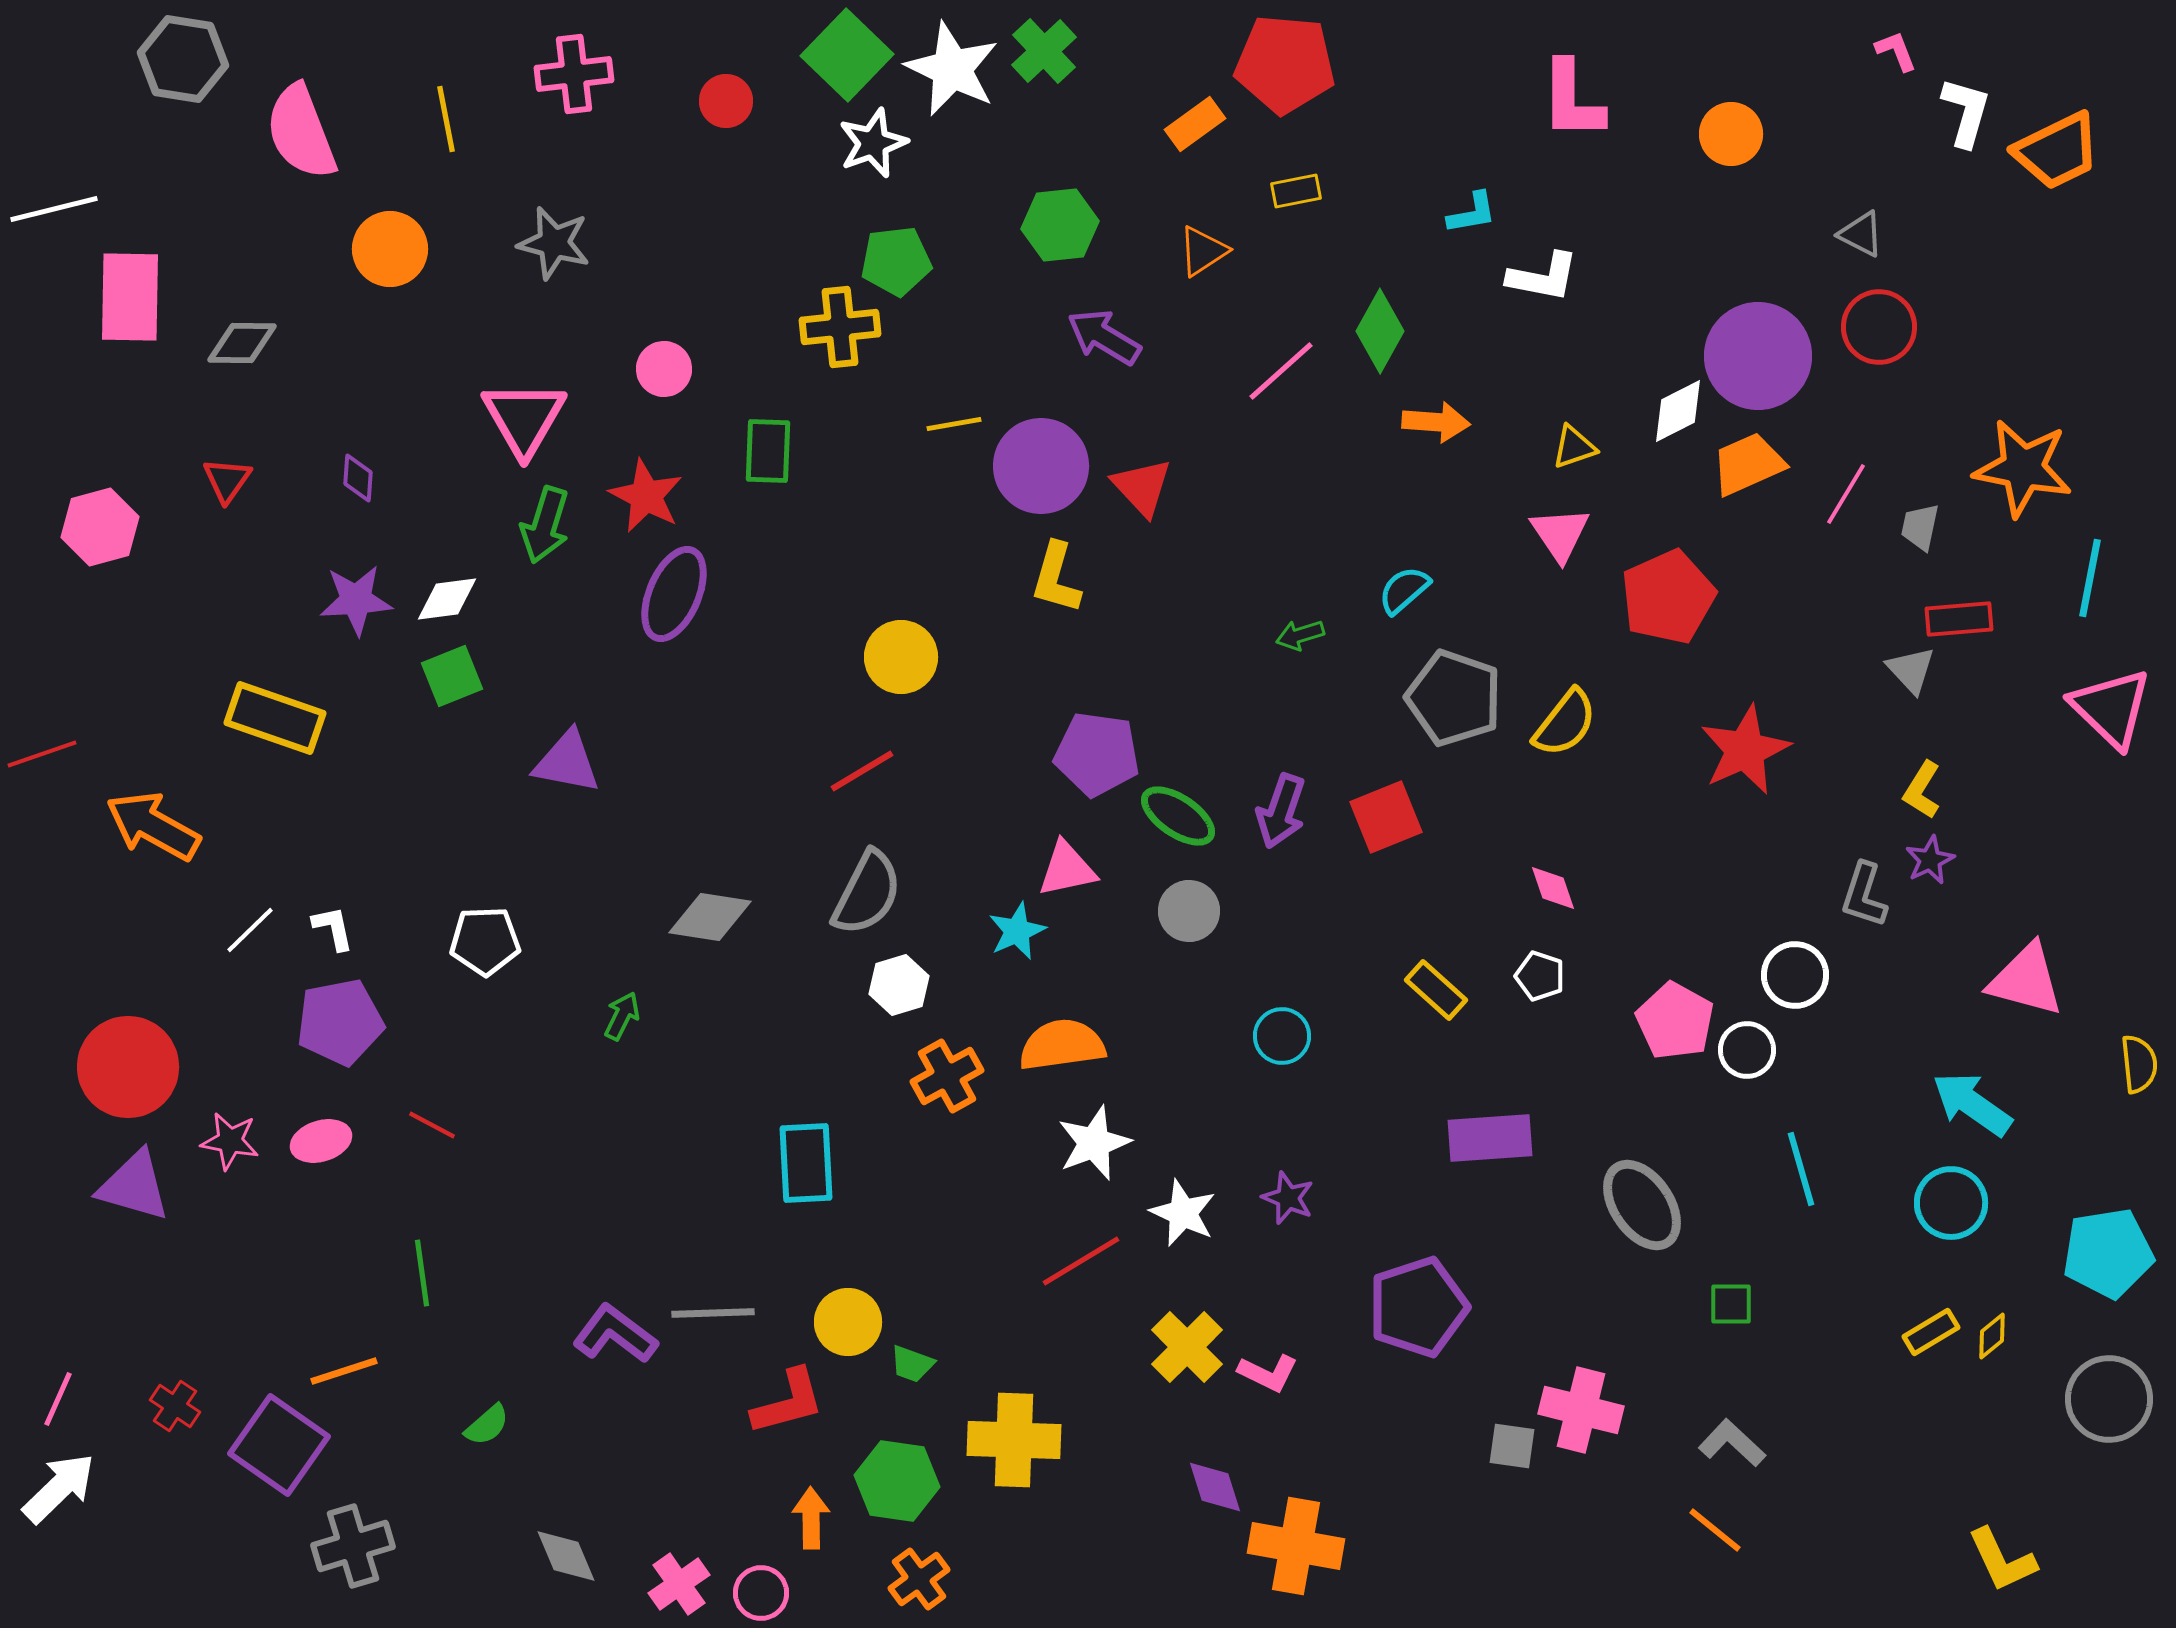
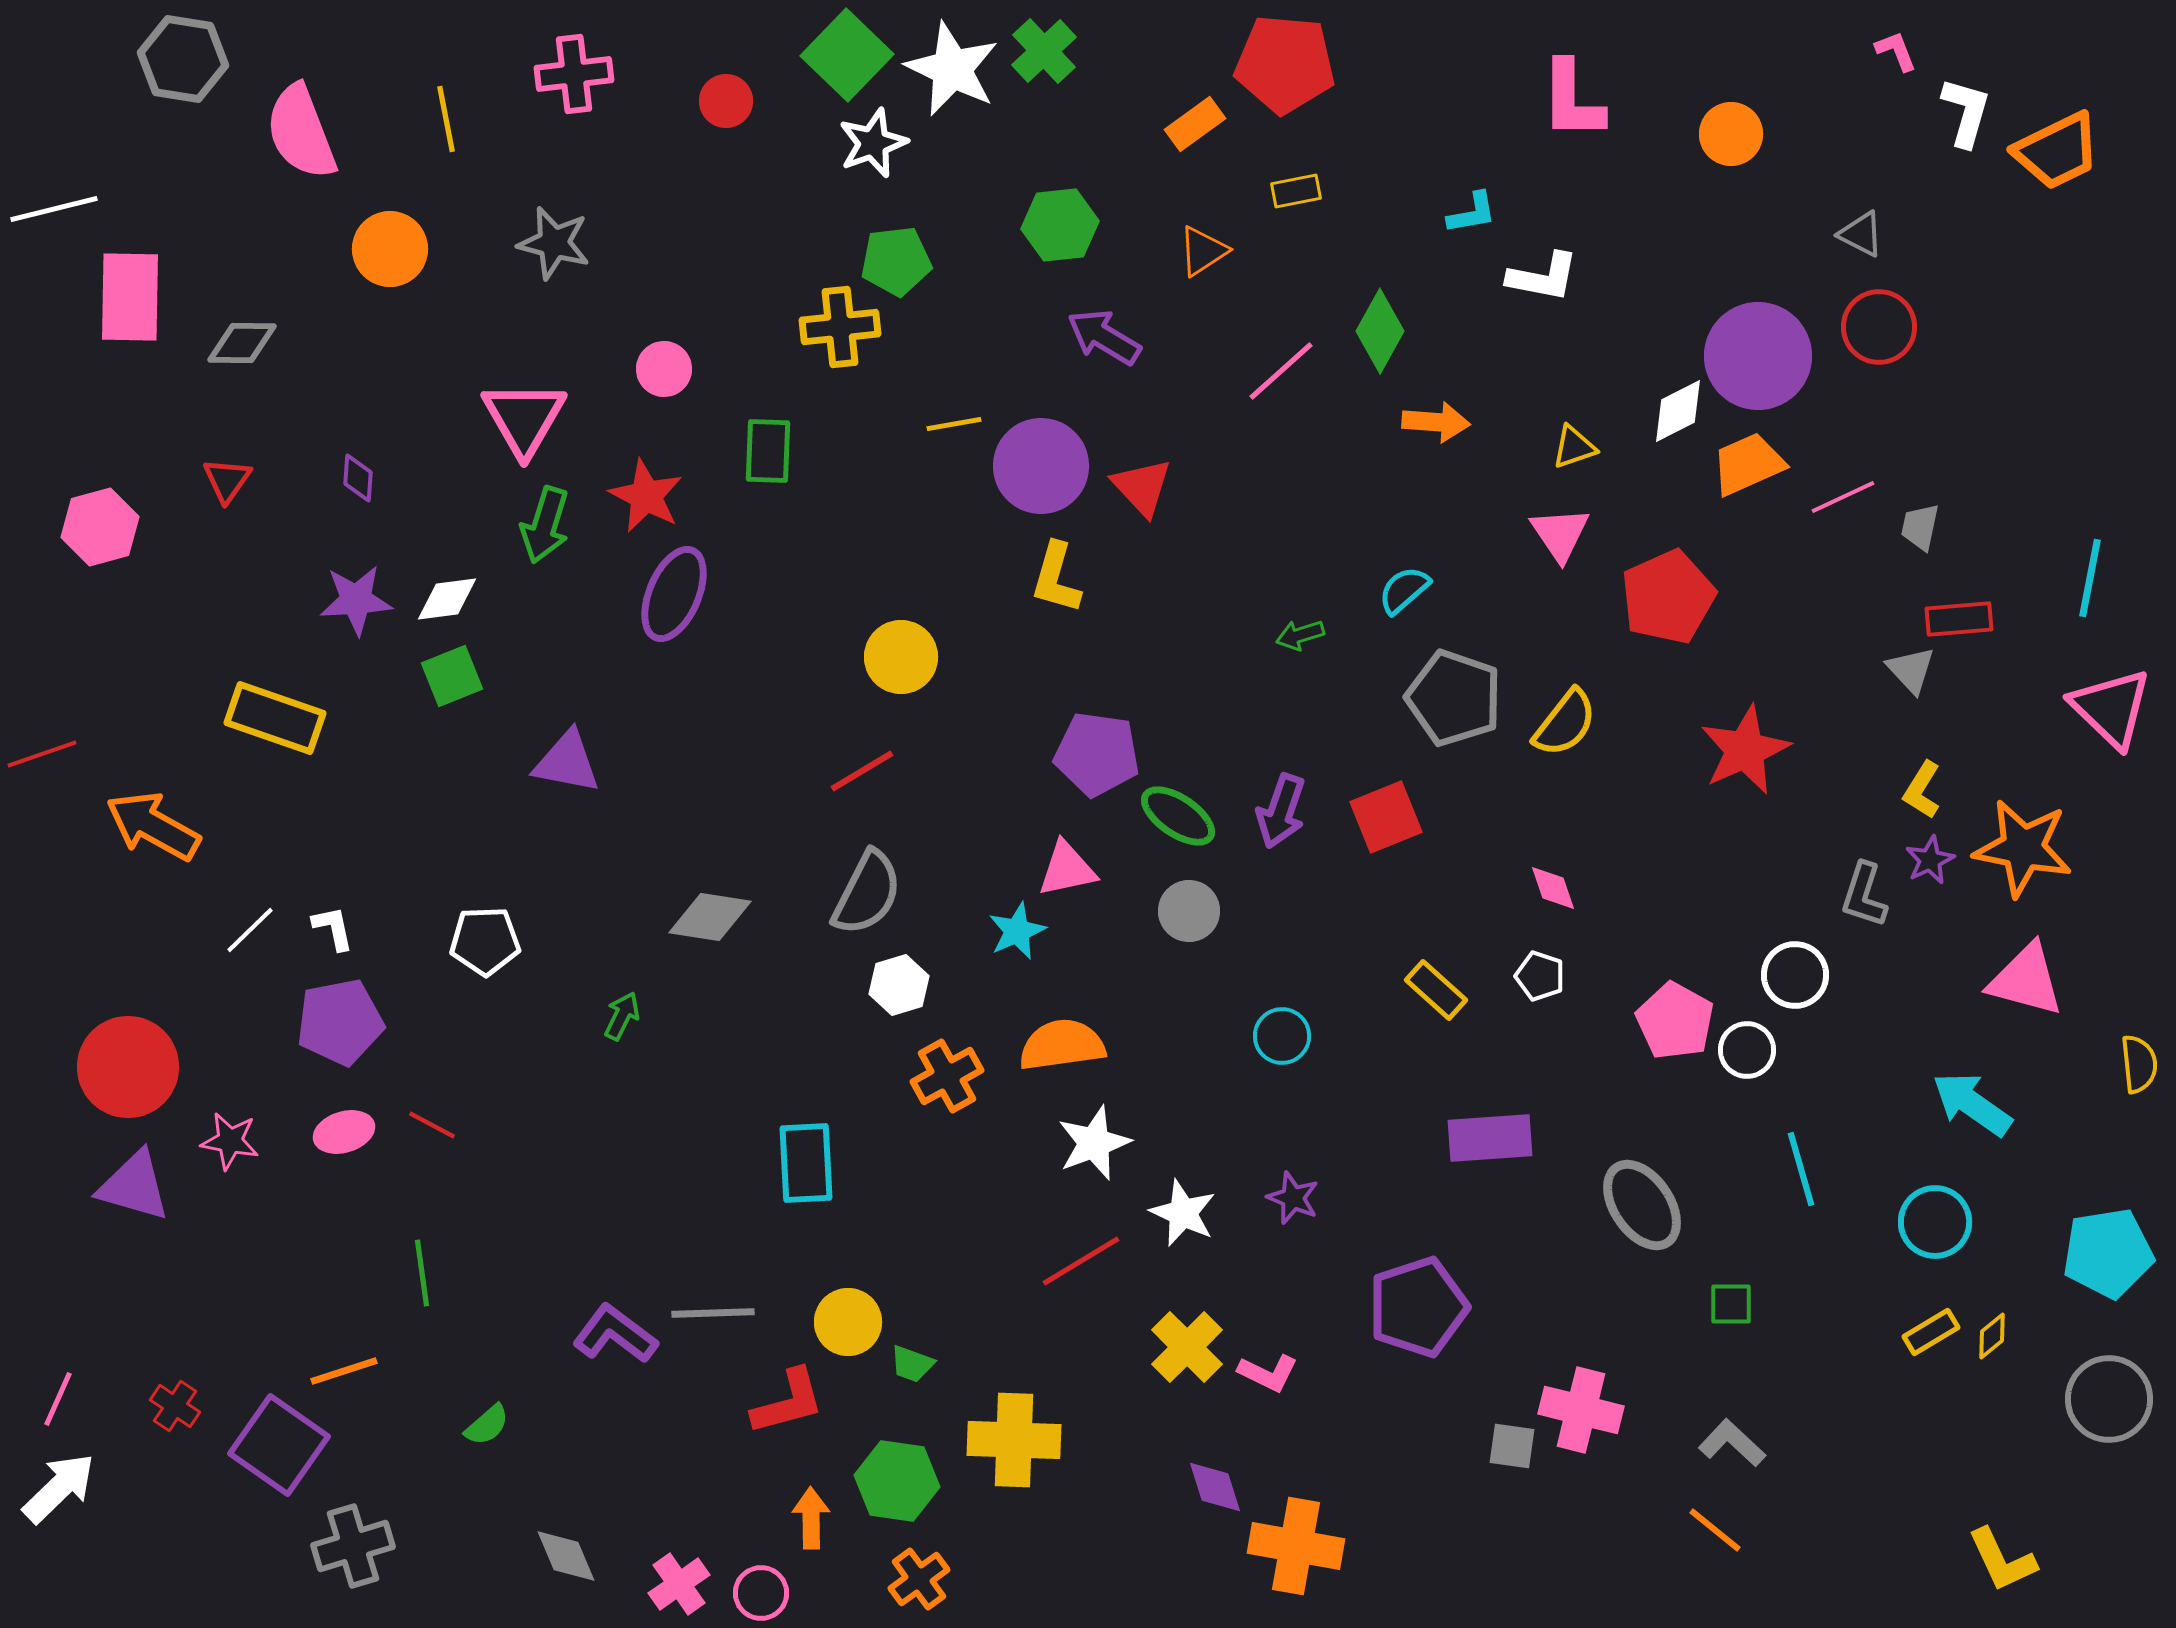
orange star at (2023, 468): moved 380 px down
pink line at (1846, 494): moved 3 px left, 3 px down; rotated 34 degrees clockwise
pink ellipse at (321, 1141): moved 23 px right, 9 px up
purple star at (1288, 1198): moved 5 px right
cyan circle at (1951, 1203): moved 16 px left, 19 px down
